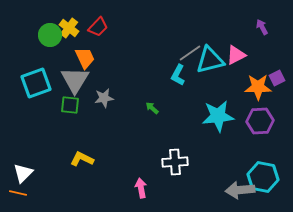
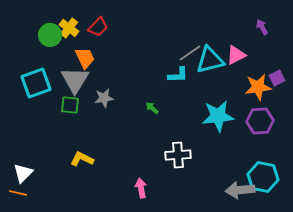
cyan L-shape: rotated 120 degrees counterclockwise
orange star: rotated 8 degrees counterclockwise
white cross: moved 3 px right, 7 px up
